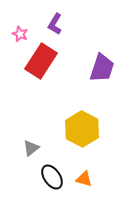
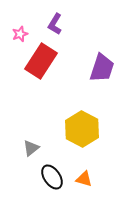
pink star: rotated 28 degrees clockwise
